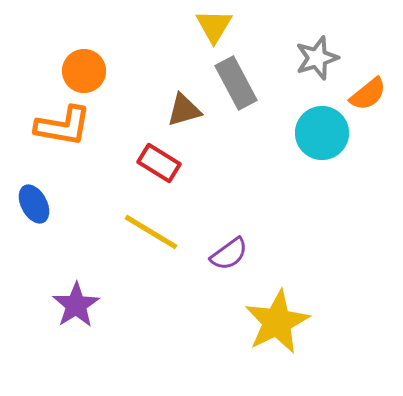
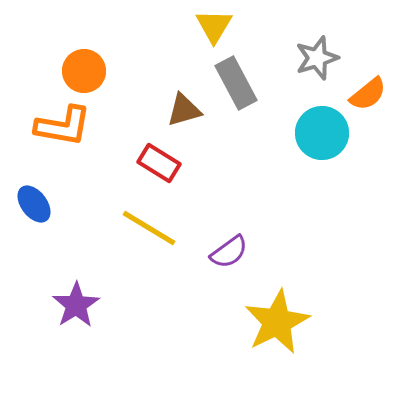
blue ellipse: rotated 9 degrees counterclockwise
yellow line: moved 2 px left, 4 px up
purple semicircle: moved 2 px up
